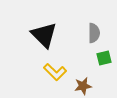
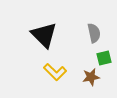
gray semicircle: rotated 12 degrees counterclockwise
brown star: moved 8 px right, 9 px up
